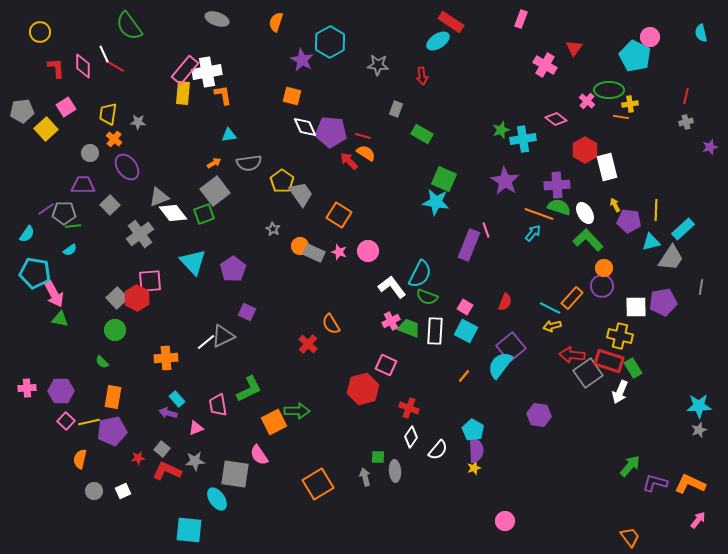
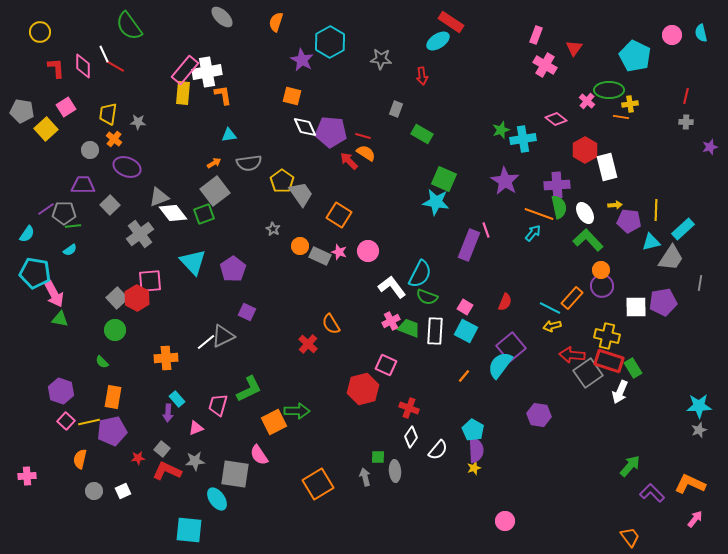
gray ellipse at (217, 19): moved 5 px right, 2 px up; rotated 25 degrees clockwise
pink rectangle at (521, 19): moved 15 px right, 16 px down
pink circle at (650, 37): moved 22 px right, 2 px up
gray star at (378, 65): moved 3 px right, 6 px up
gray pentagon at (22, 111): rotated 15 degrees clockwise
gray cross at (686, 122): rotated 16 degrees clockwise
gray circle at (90, 153): moved 3 px up
purple ellipse at (127, 167): rotated 32 degrees counterclockwise
yellow arrow at (615, 205): rotated 112 degrees clockwise
green semicircle at (559, 207): rotated 60 degrees clockwise
gray rectangle at (314, 253): moved 6 px right, 3 px down
orange circle at (604, 268): moved 3 px left, 2 px down
gray line at (701, 287): moved 1 px left, 4 px up
yellow cross at (620, 336): moved 13 px left
pink cross at (27, 388): moved 88 px down
purple hexagon at (61, 391): rotated 20 degrees clockwise
pink trapezoid at (218, 405): rotated 25 degrees clockwise
purple arrow at (168, 413): rotated 102 degrees counterclockwise
purple L-shape at (655, 483): moved 3 px left, 10 px down; rotated 30 degrees clockwise
pink arrow at (698, 520): moved 3 px left, 1 px up
